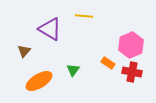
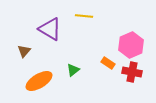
green triangle: rotated 16 degrees clockwise
